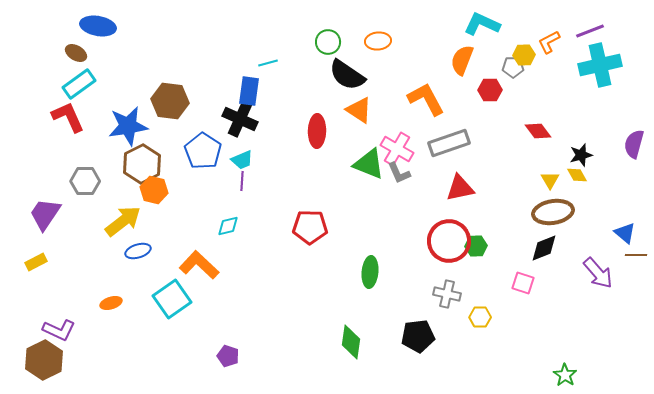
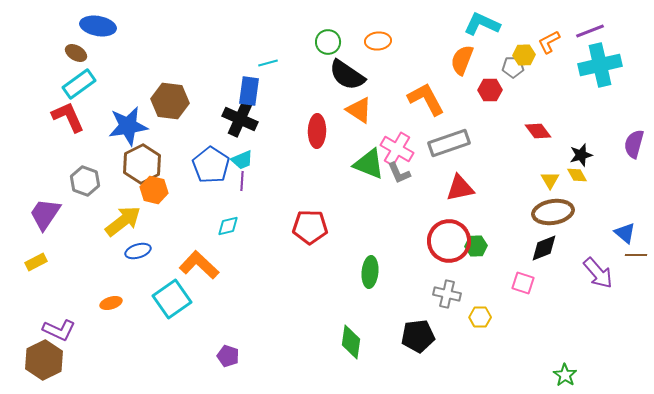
blue pentagon at (203, 151): moved 8 px right, 14 px down
gray hexagon at (85, 181): rotated 20 degrees clockwise
